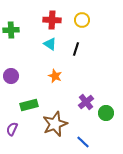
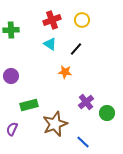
red cross: rotated 24 degrees counterclockwise
black line: rotated 24 degrees clockwise
orange star: moved 10 px right, 4 px up; rotated 16 degrees counterclockwise
green circle: moved 1 px right
